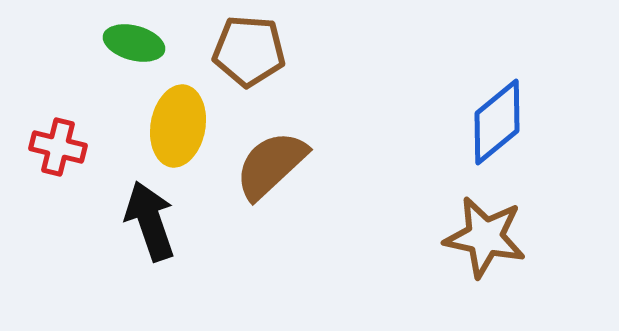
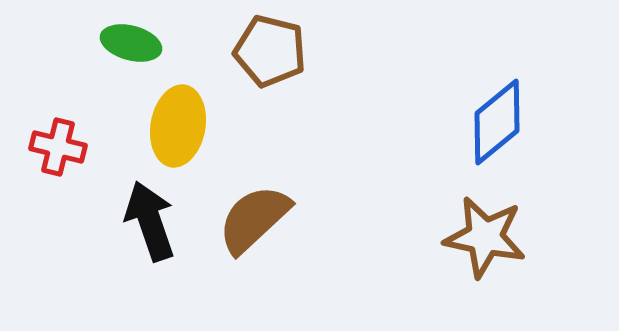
green ellipse: moved 3 px left
brown pentagon: moved 21 px right; rotated 10 degrees clockwise
brown semicircle: moved 17 px left, 54 px down
